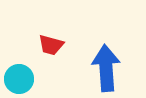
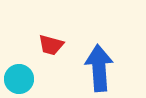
blue arrow: moved 7 px left
